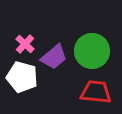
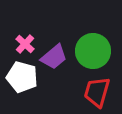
green circle: moved 1 px right
red trapezoid: moved 1 px right; rotated 80 degrees counterclockwise
